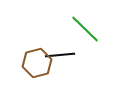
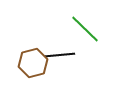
brown hexagon: moved 4 px left
